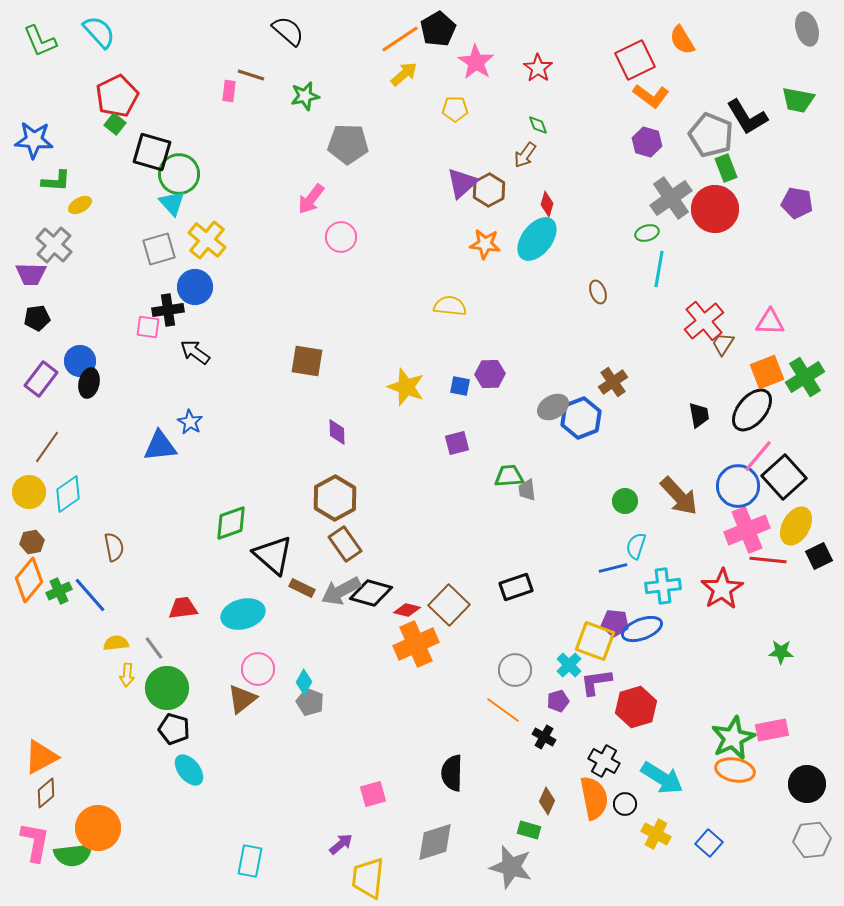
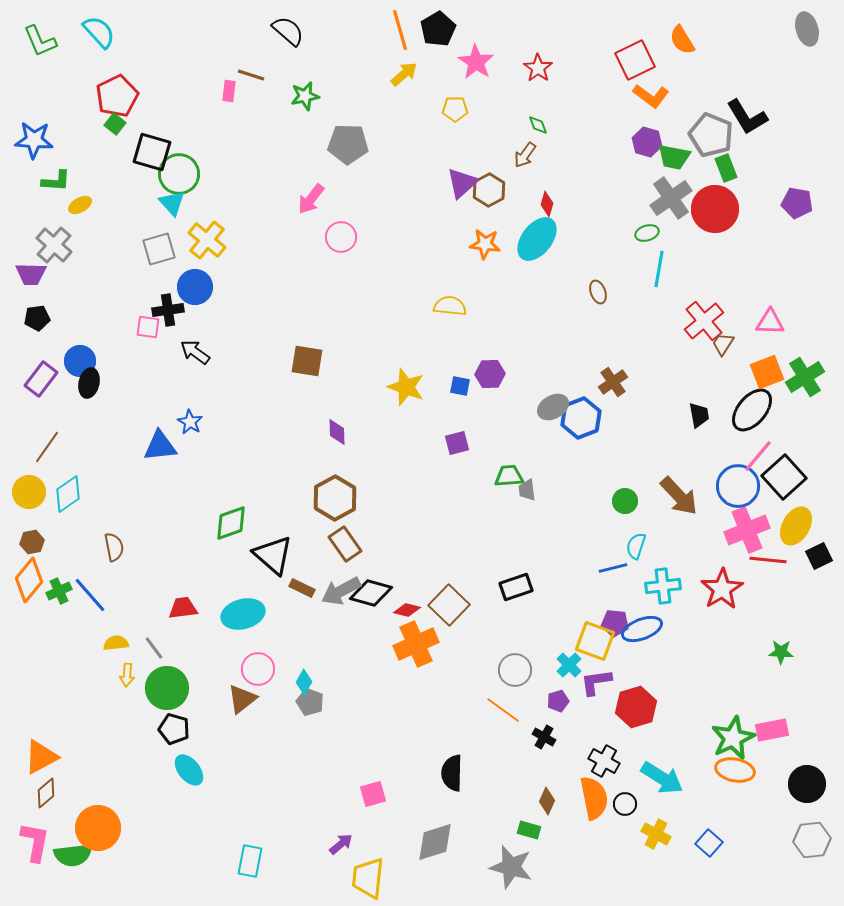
orange line at (400, 39): moved 9 px up; rotated 72 degrees counterclockwise
green trapezoid at (798, 100): moved 124 px left, 57 px down
